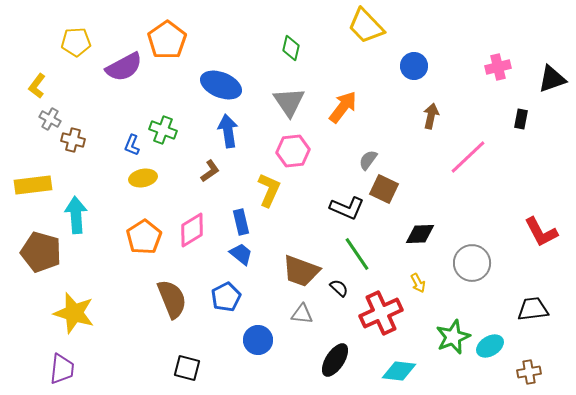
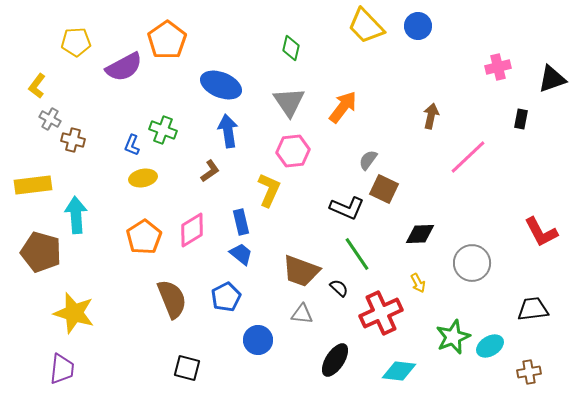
blue circle at (414, 66): moved 4 px right, 40 px up
